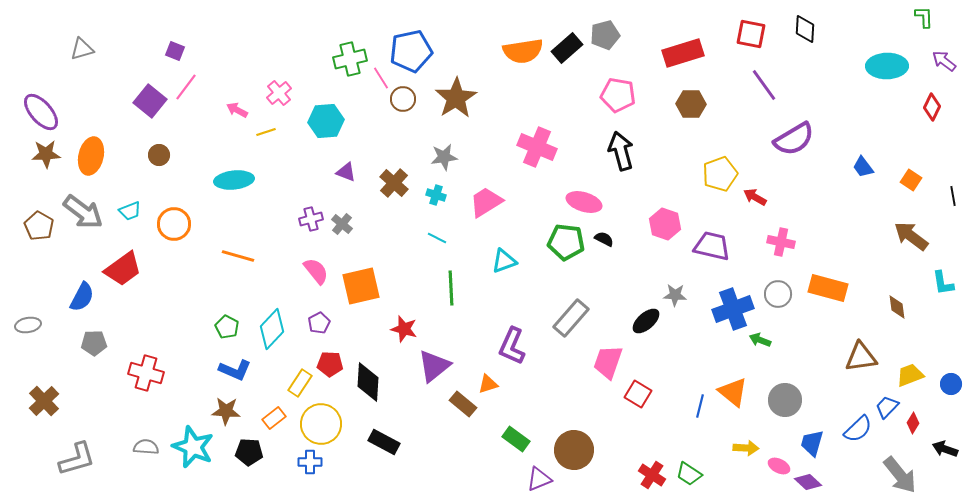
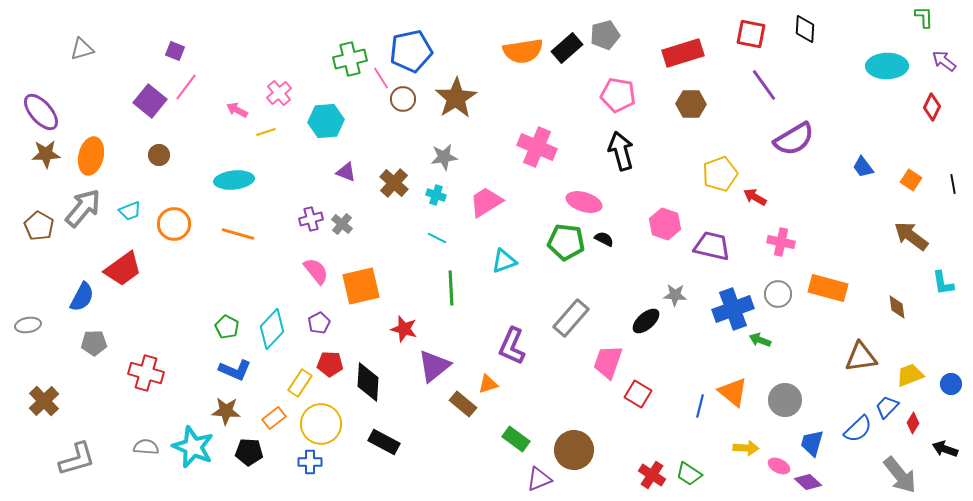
black line at (953, 196): moved 12 px up
gray arrow at (83, 212): moved 4 px up; rotated 87 degrees counterclockwise
orange line at (238, 256): moved 22 px up
